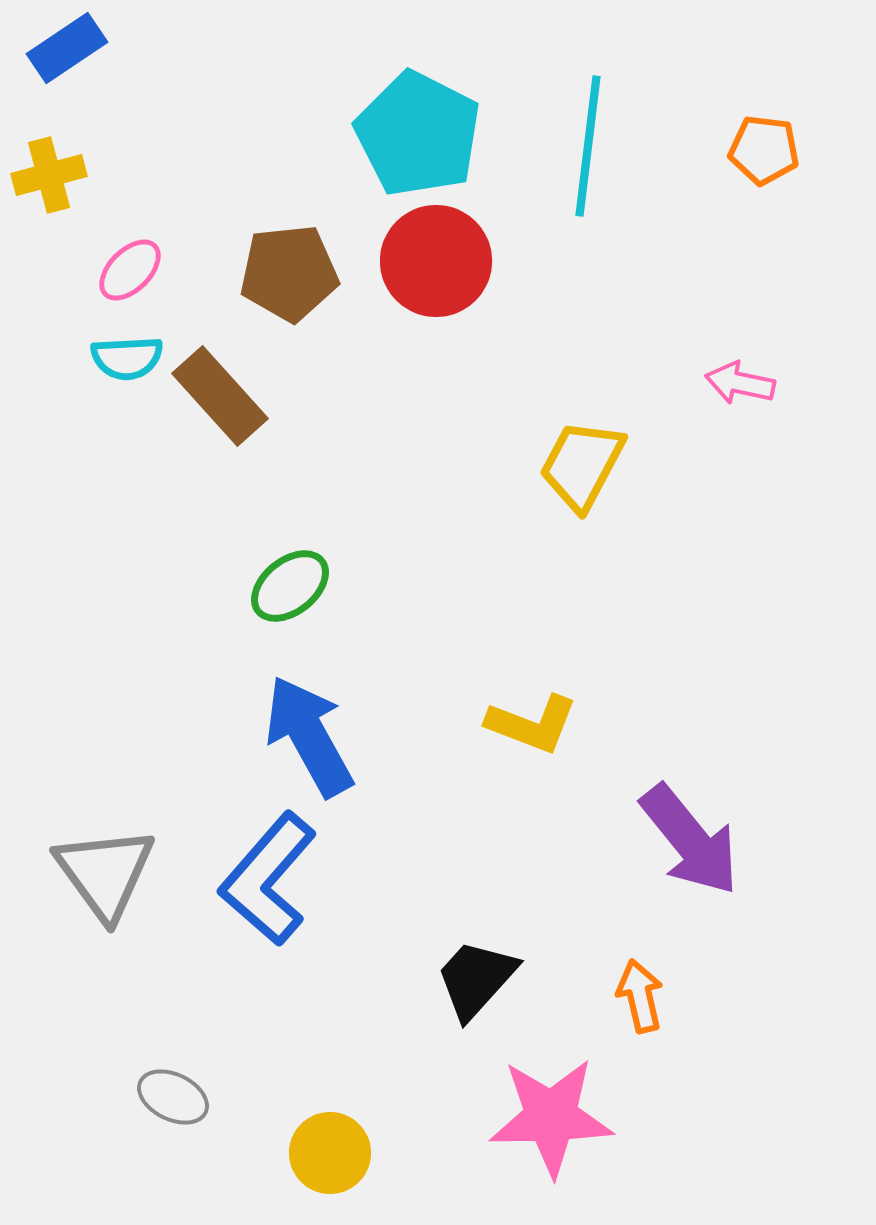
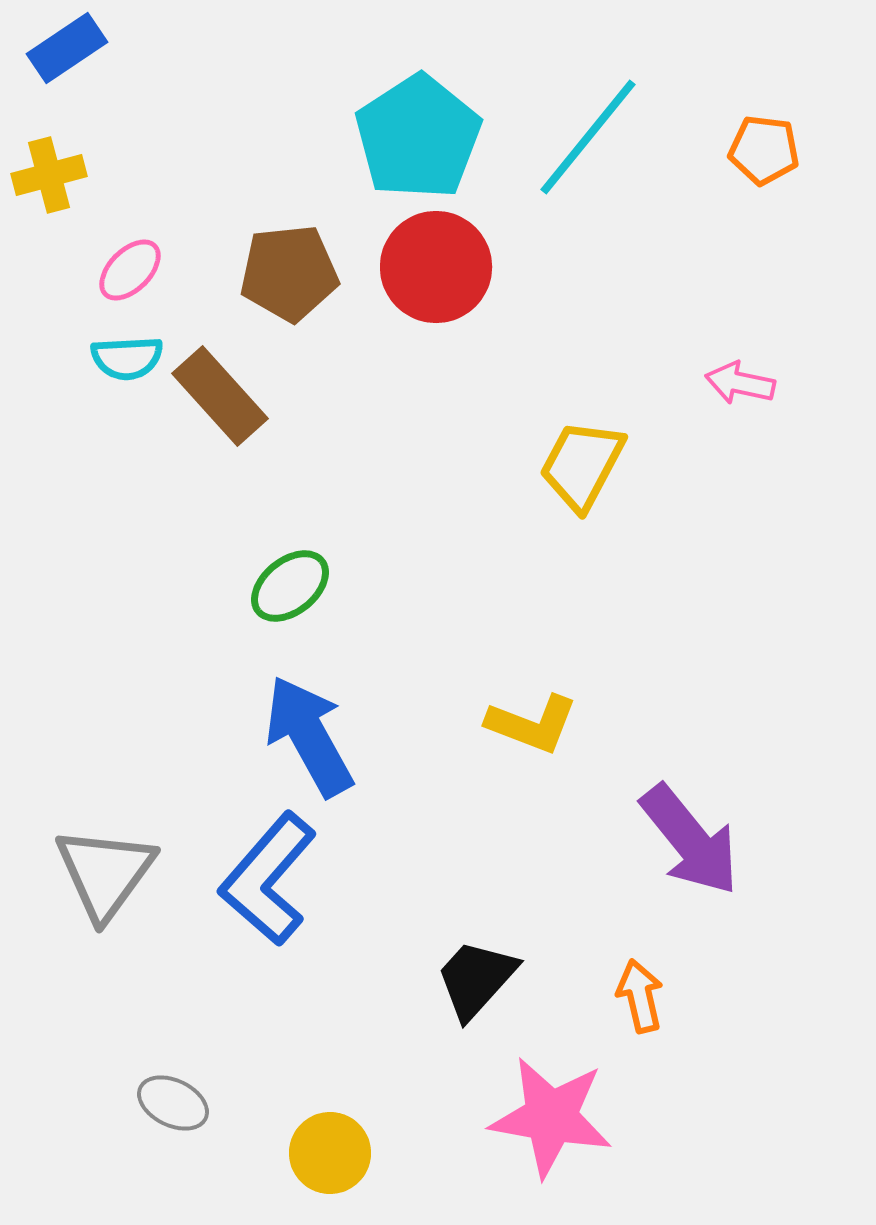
cyan pentagon: moved 3 px down; rotated 12 degrees clockwise
cyan line: moved 9 px up; rotated 32 degrees clockwise
red circle: moved 6 px down
gray triangle: rotated 12 degrees clockwise
gray ellipse: moved 6 px down
pink star: rotated 11 degrees clockwise
